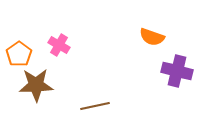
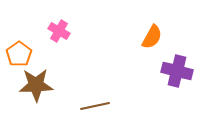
orange semicircle: rotated 80 degrees counterclockwise
pink cross: moved 14 px up
